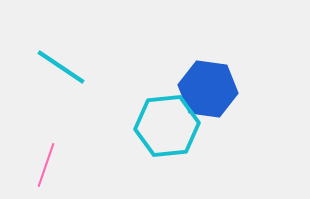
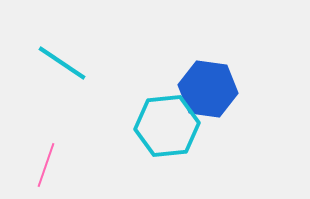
cyan line: moved 1 px right, 4 px up
